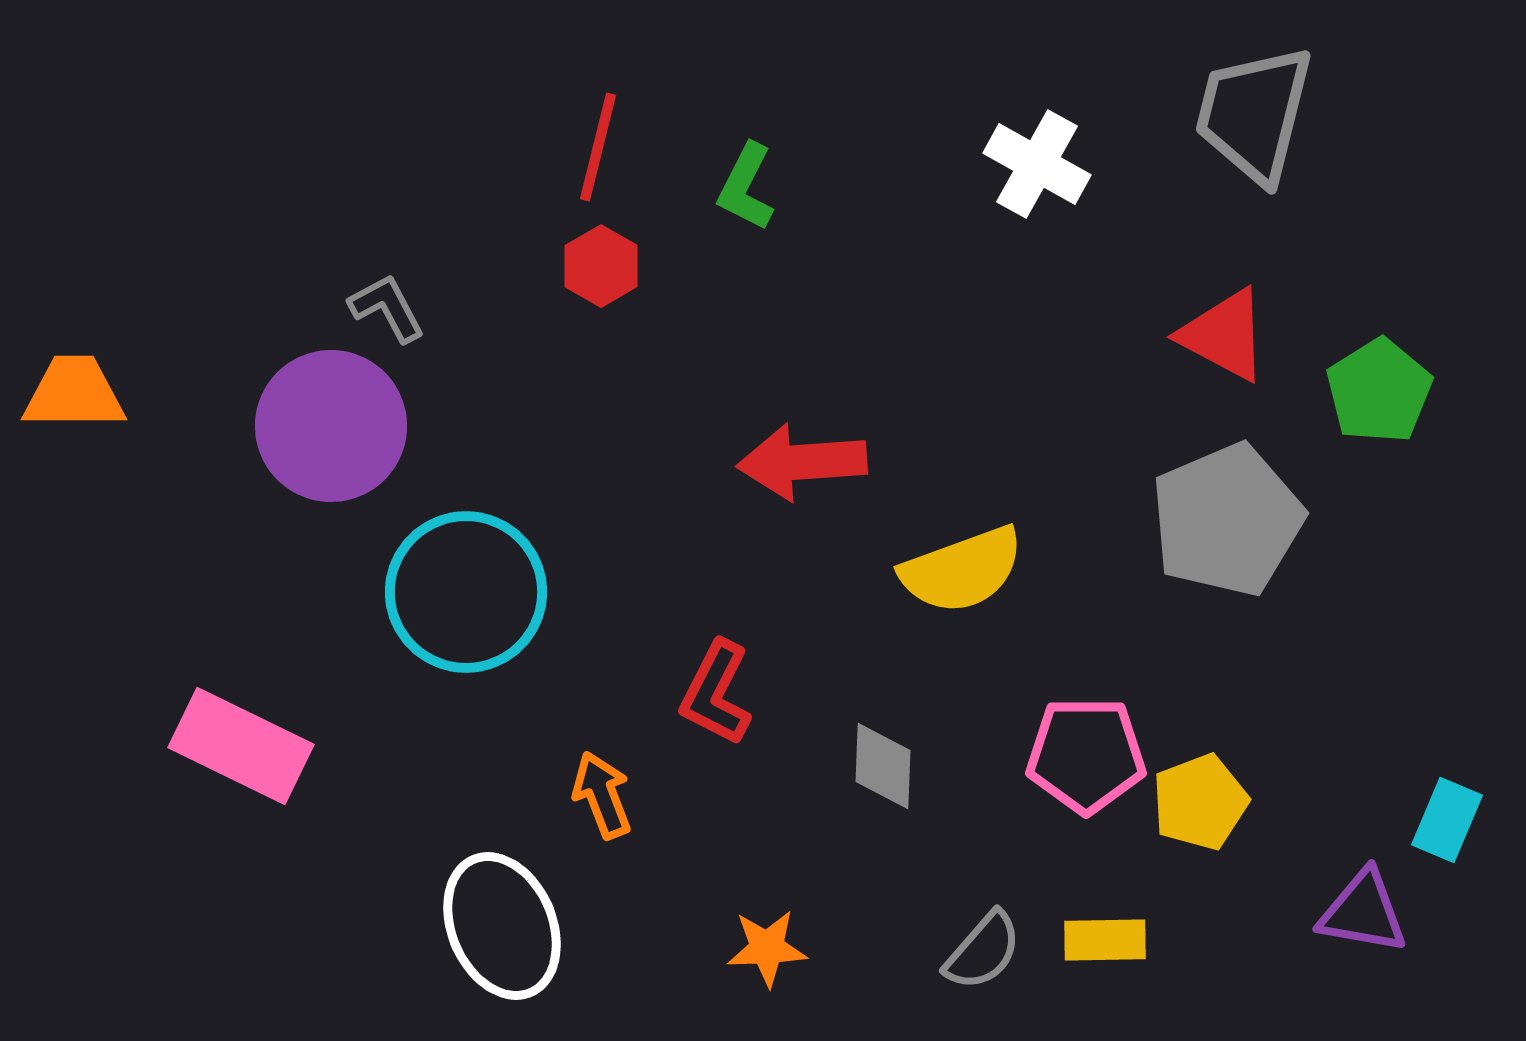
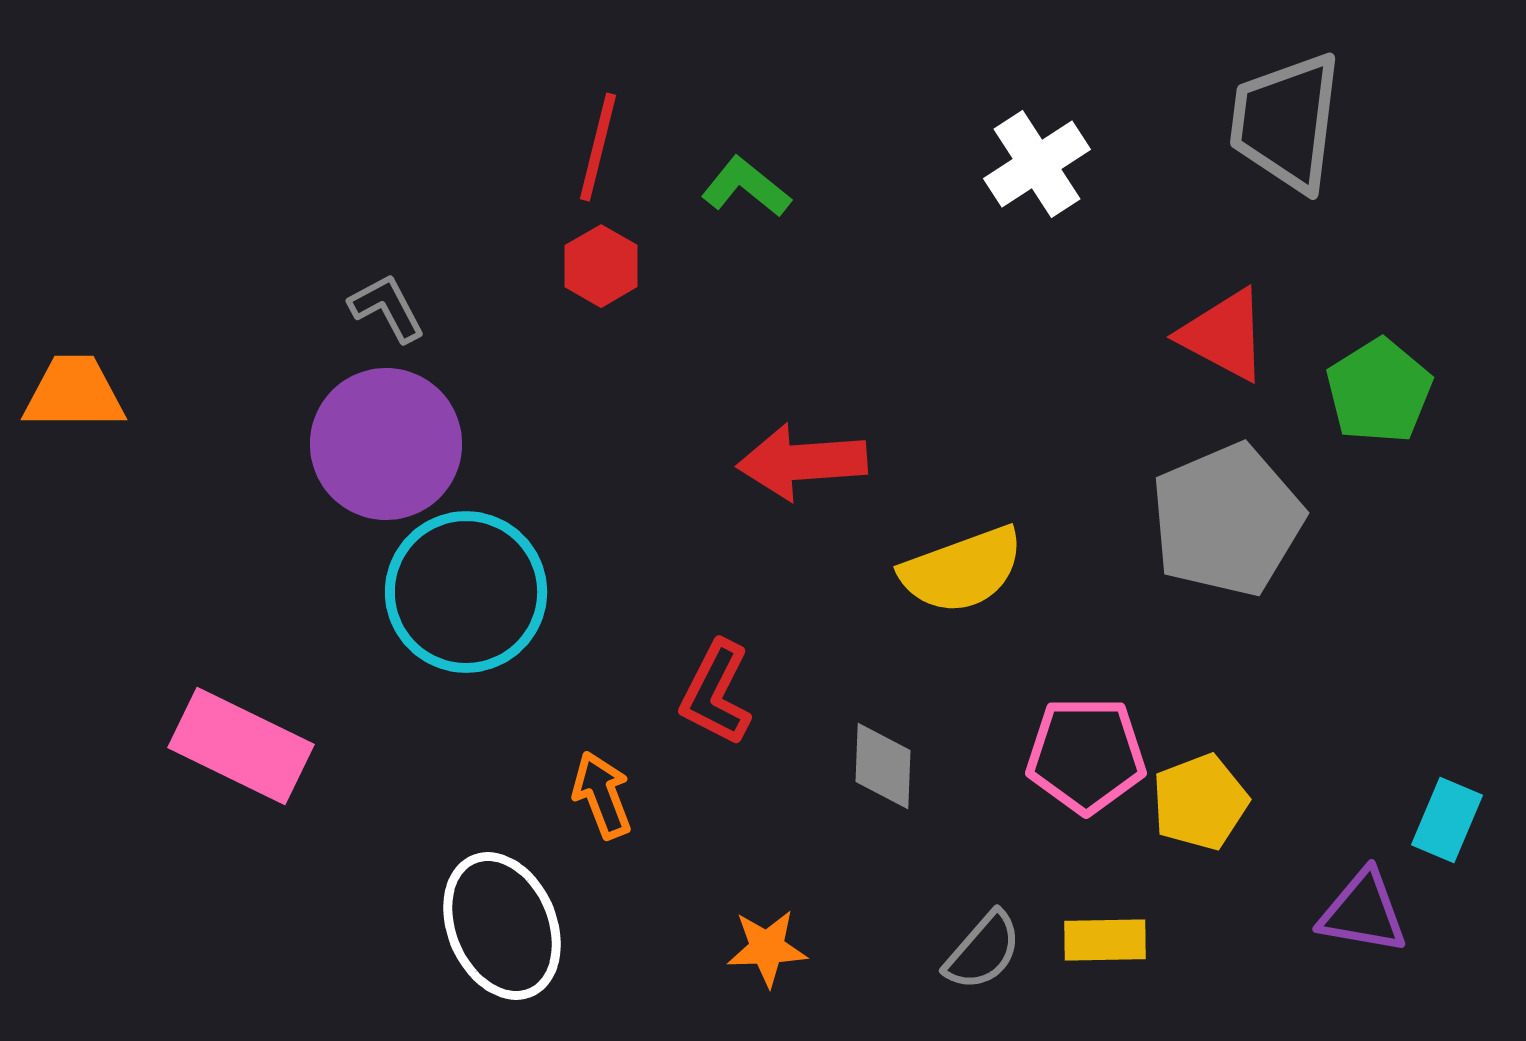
gray trapezoid: moved 32 px right, 8 px down; rotated 7 degrees counterclockwise
white cross: rotated 28 degrees clockwise
green L-shape: rotated 102 degrees clockwise
purple circle: moved 55 px right, 18 px down
